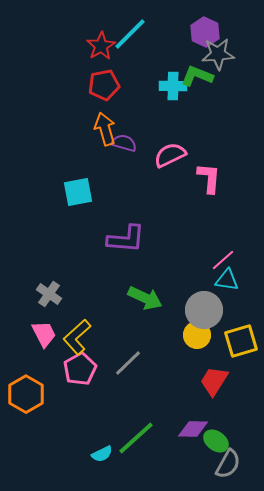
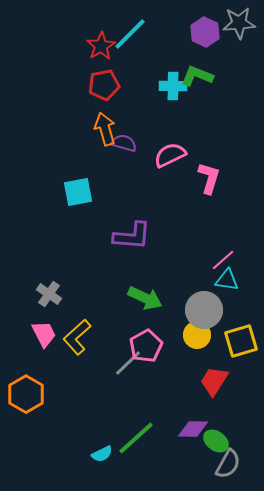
gray star: moved 21 px right, 31 px up
pink L-shape: rotated 12 degrees clockwise
purple L-shape: moved 6 px right, 3 px up
pink pentagon: moved 66 px right, 23 px up
